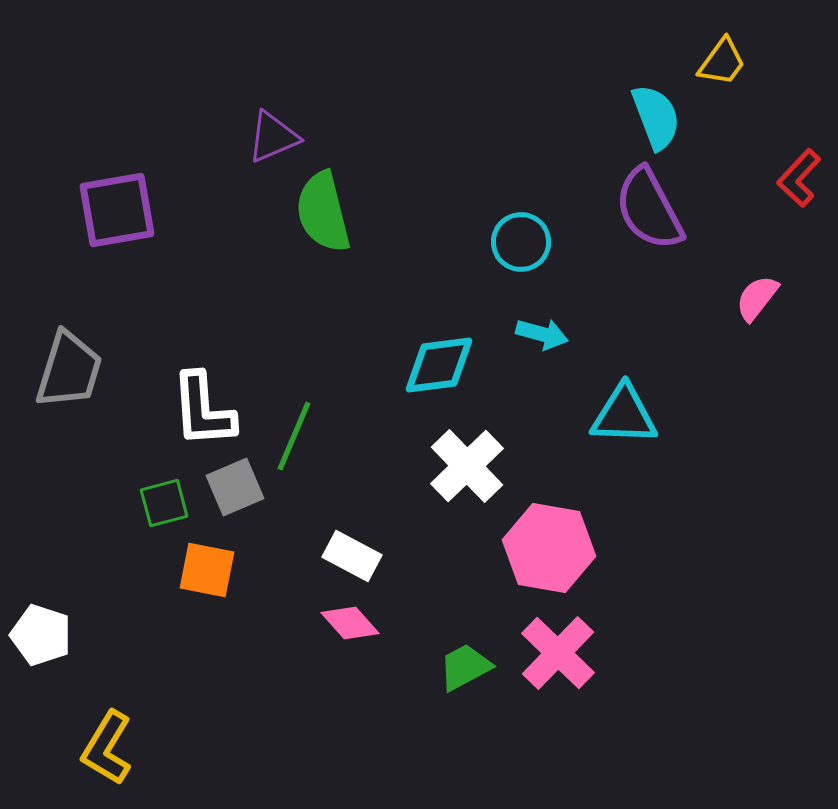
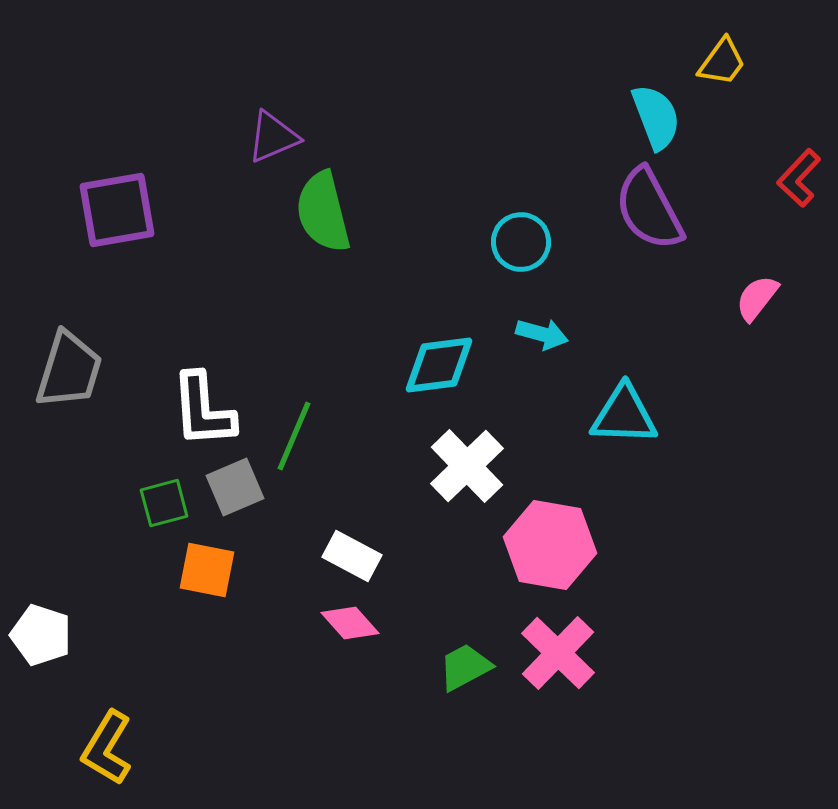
pink hexagon: moved 1 px right, 3 px up
